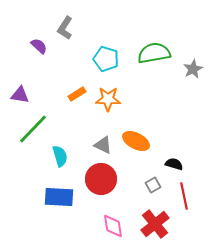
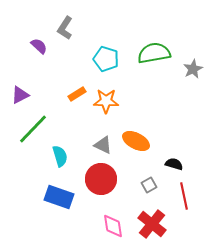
purple triangle: rotated 36 degrees counterclockwise
orange star: moved 2 px left, 2 px down
gray square: moved 4 px left
blue rectangle: rotated 16 degrees clockwise
red cross: moved 3 px left; rotated 12 degrees counterclockwise
